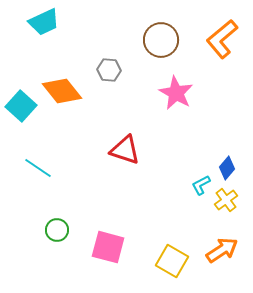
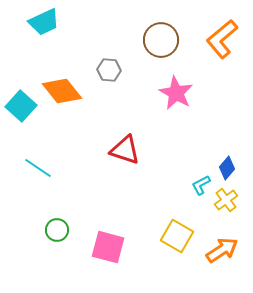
yellow square: moved 5 px right, 25 px up
